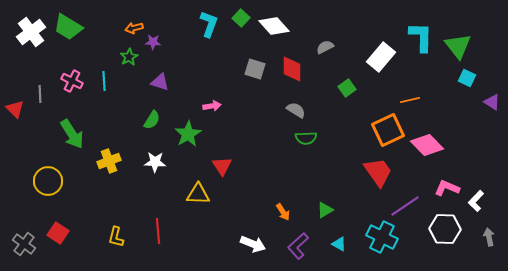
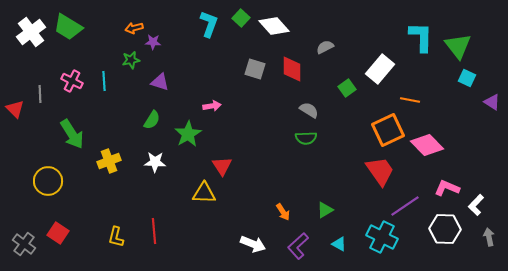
green star at (129, 57): moved 2 px right, 3 px down; rotated 18 degrees clockwise
white rectangle at (381, 57): moved 1 px left, 12 px down
orange line at (410, 100): rotated 24 degrees clockwise
gray semicircle at (296, 110): moved 13 px right
red trapezoid at (378, 172): moved 2 px right, 1 px up
yellow triangle at (198, 194): moved 6 px right, 1 px up
white L-shape at (476, 201): moved 4 px down
red line at (158, 231): moved 4 px left
